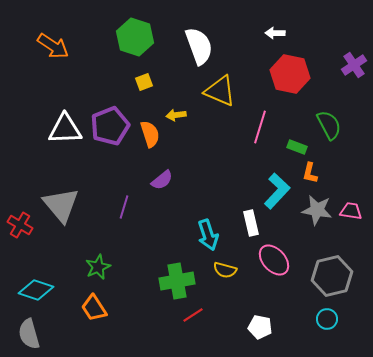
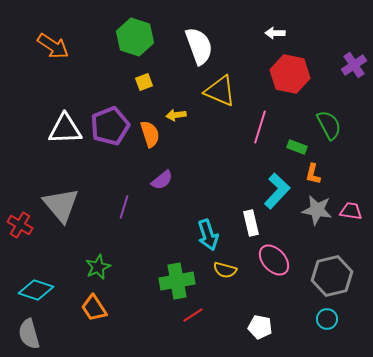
orange L-shape: moved 3 px right, 1 px down
